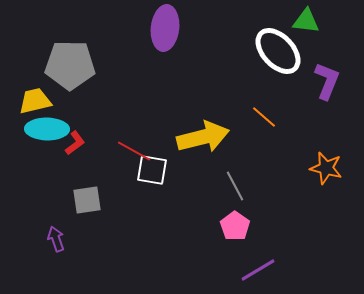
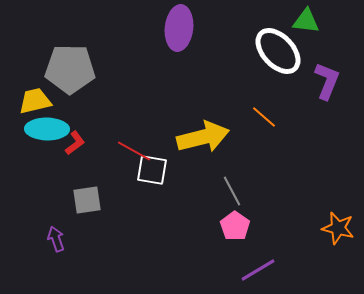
purple ellipse: moved 14 px right
gray pentagon: moved 4 px down
orange star: moved 12 px right, 60 px down
gray line: moved 3 px left, 5 px down
